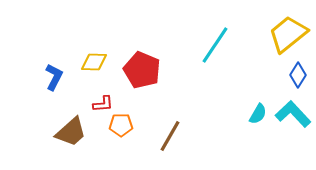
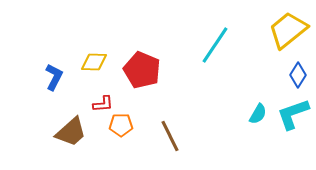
yellow trapezoid: moved 4 px up
cyan L-shape: rotated 66 degrees counterclockwise
brown line: rotated 56 degrees counterclockwise
